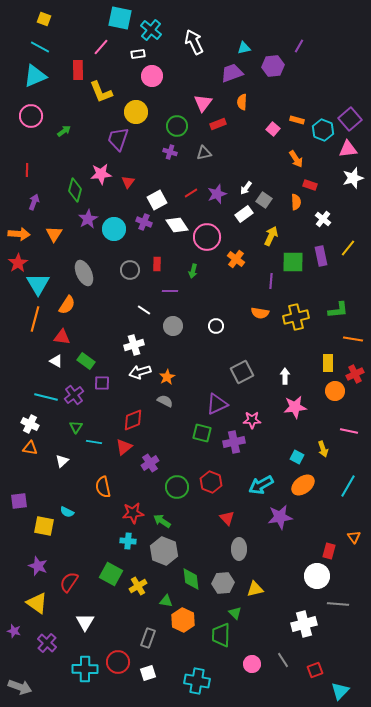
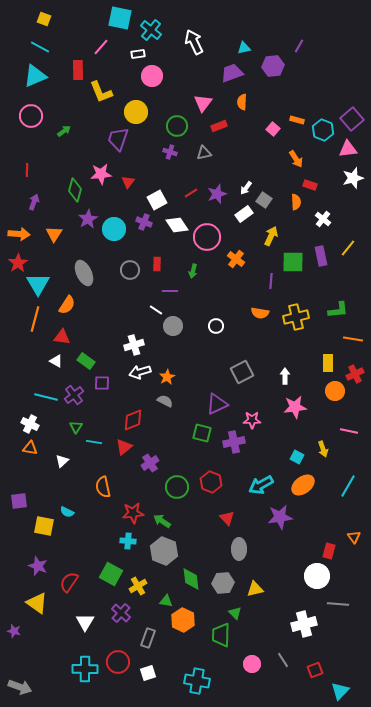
purple square at (350, 119): moved 2 px right
red rectangle at (218, 124): moved 1 px right, 2 px down
white line at (144, 310): moved 12 px right
purple cross at (47, 643): moved 74 px right, 30 px up
